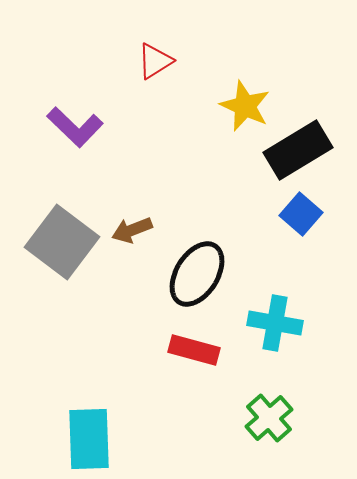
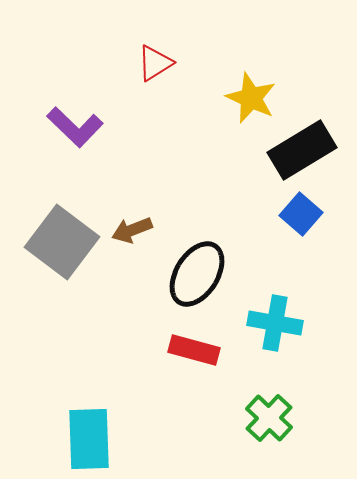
red triangle: moved 2 px down
yellow star: moved 6 px right, 8 px up
black rectangle: moved 4 px right
green cross: rotated 6 degrees counterclockwise
